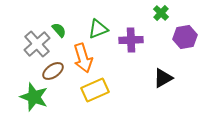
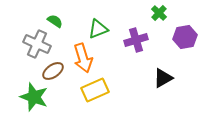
green cross: moved 2 px left
green semicircle: moved 4 px left, 9 px up; rotated 14 degrees counterclockwise
purple cross: moved 5 px right; rotated 15 degrees counterclockwise
gray cross: rotated 24 degrees counterclockwise
